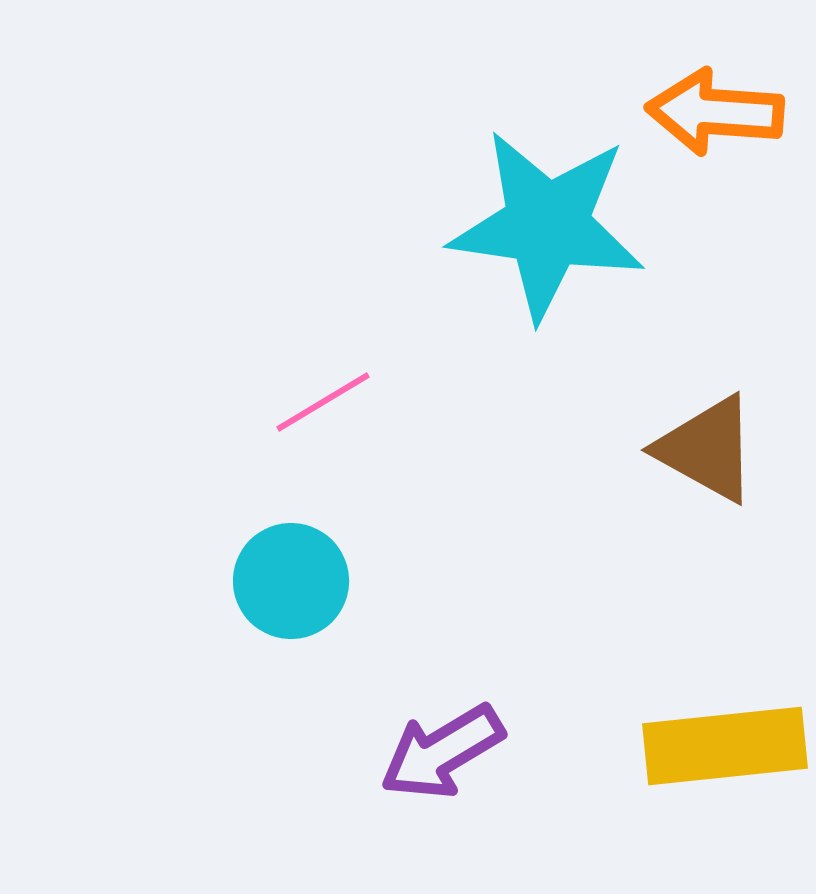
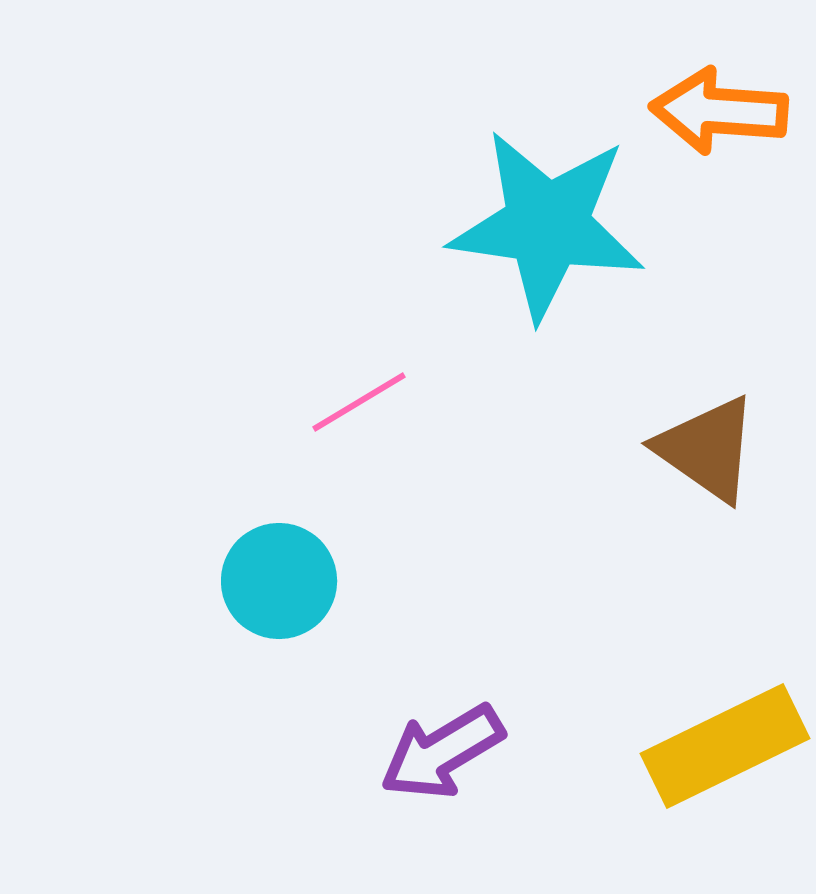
orange arrow: moved 4 px right, 1 px up
pink line: moved 36 px right
brown triangle: rotated 6 degrees clockwise
cyan circle: moved 12 px left
yellow rectangle: rotated 20 degrees counterclockwise
